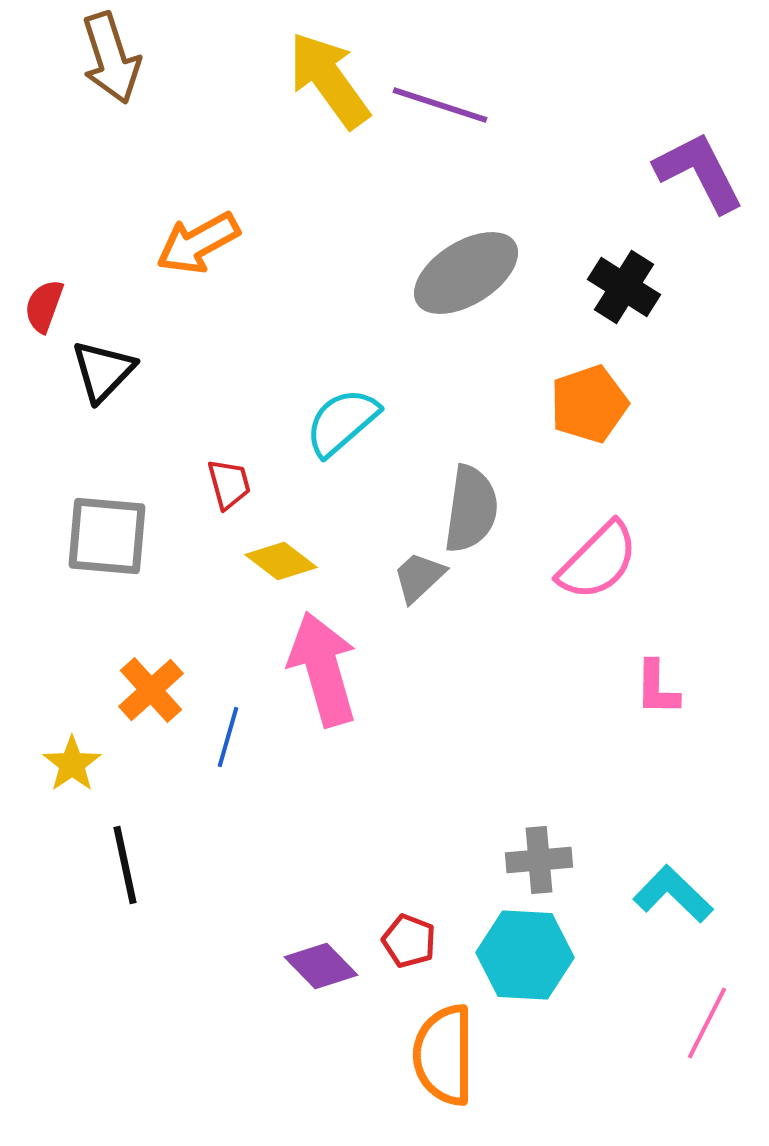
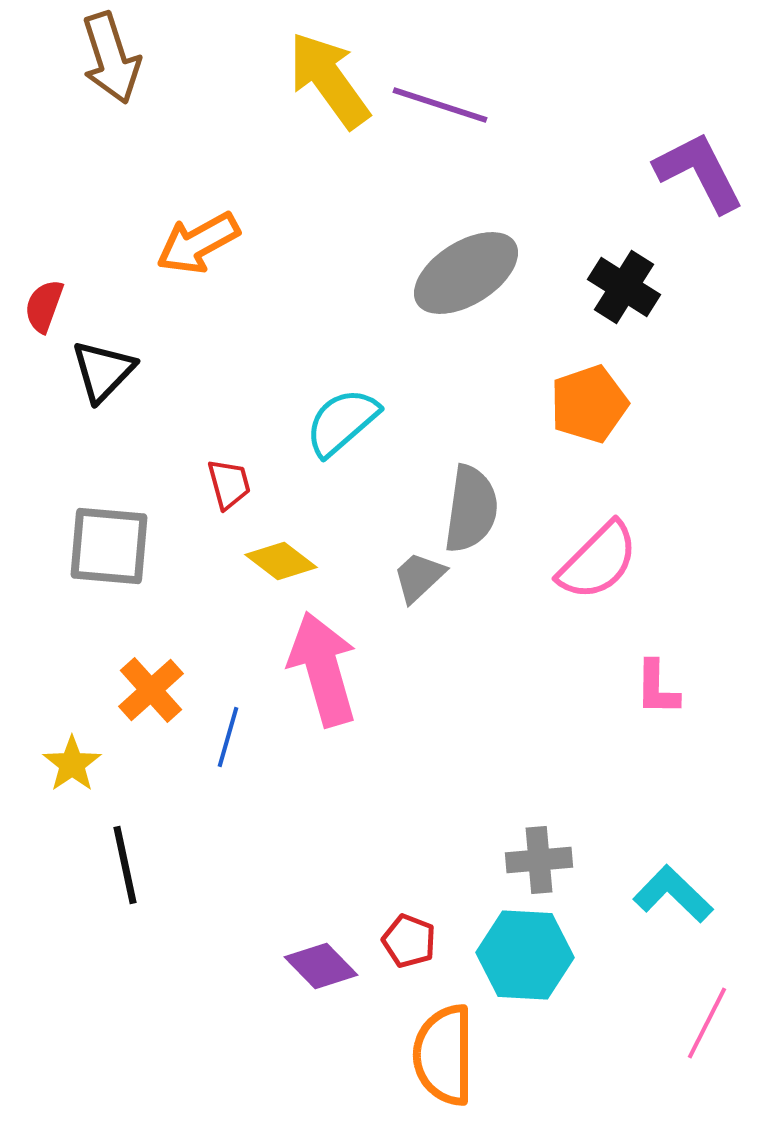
gray square: moved 2 px right, 10 px down
